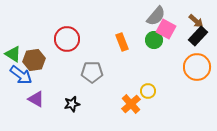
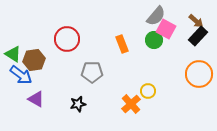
orange rectangle: moved 2 px down
orange circle: moved 2 px right, 7 px down
black star: moved 6 px right
